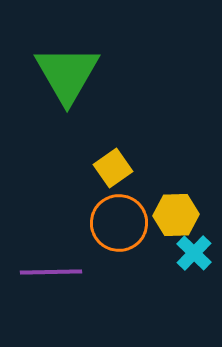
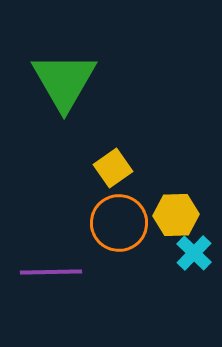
green triangle: moved 3 px left, 7 px down
